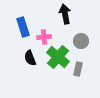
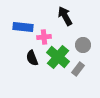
black arrow: moved 2 px down; rotated 18 degrees counterclockwise
blue rectangle: rotated 66 degrees counterclockwise
gray circle: moved 2 px right, 4 px down
black semicircle: moved 2 px right
gray rectangle: rotated 24 degrees clockwise
